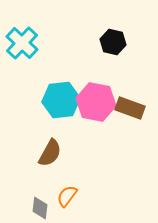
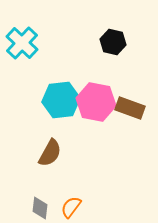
orange semicircle: moved 4 px right, 11 px down
